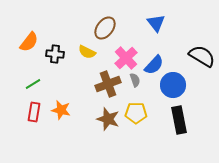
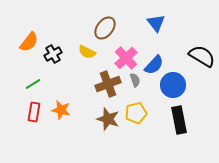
black cross: moved 2 px left; rotated 36 degrees counterclockwise
yellow pentagon: rotated 15 degrees counterclockwise
